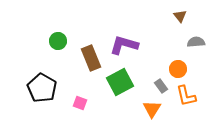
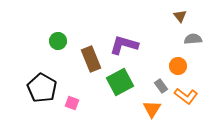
gray semicircle: moved 3 px left, 3 px up
brown rectangle: moved 1 px down
orange circle: moved 3 px up
orange L-shape: rotated 40 degrees counterclockwise
pink square: moved 8 px left
